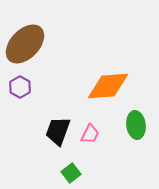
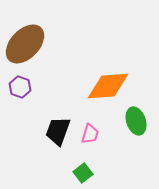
purple hexagon: rotated 10 degrees counterclockwise
green ellipse: moved 4 px up; rotated 12 degrees counterclockwise
pink trapezoid: rotated 10 degrees counterclockwise
green square: moved 12 px right
